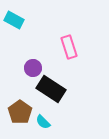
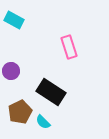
purple circle: moved 22 px left, 3 px down
black rectangle: moved 3 px down
brown pentagon: rotated 10 degrees clockwise
